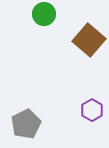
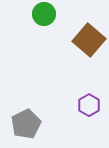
purple hexagon: moved 3 px left, 5 px up
